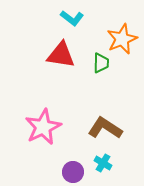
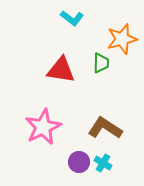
orange star: rotated 8 degrees clockwise
red triangle: moved 15 px down
purple circle: moved 6 px right, 10 px up
